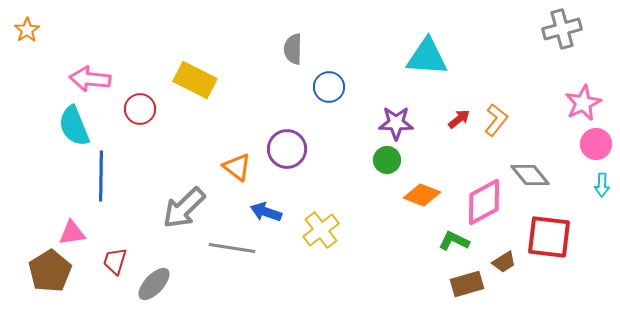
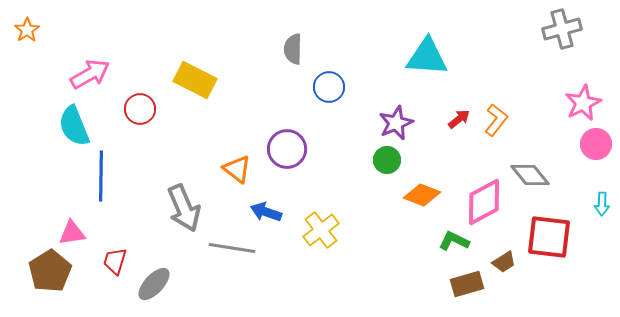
pink arrow: moved 5 px up; rotated 144 degrees clockwise
purple star: rotated 24 degrees counterclockwise
orange triangle: moved 2 px down
cyan arrow: moved 19 px down
gray arrow: rotated 69 degrees counterclockwise
